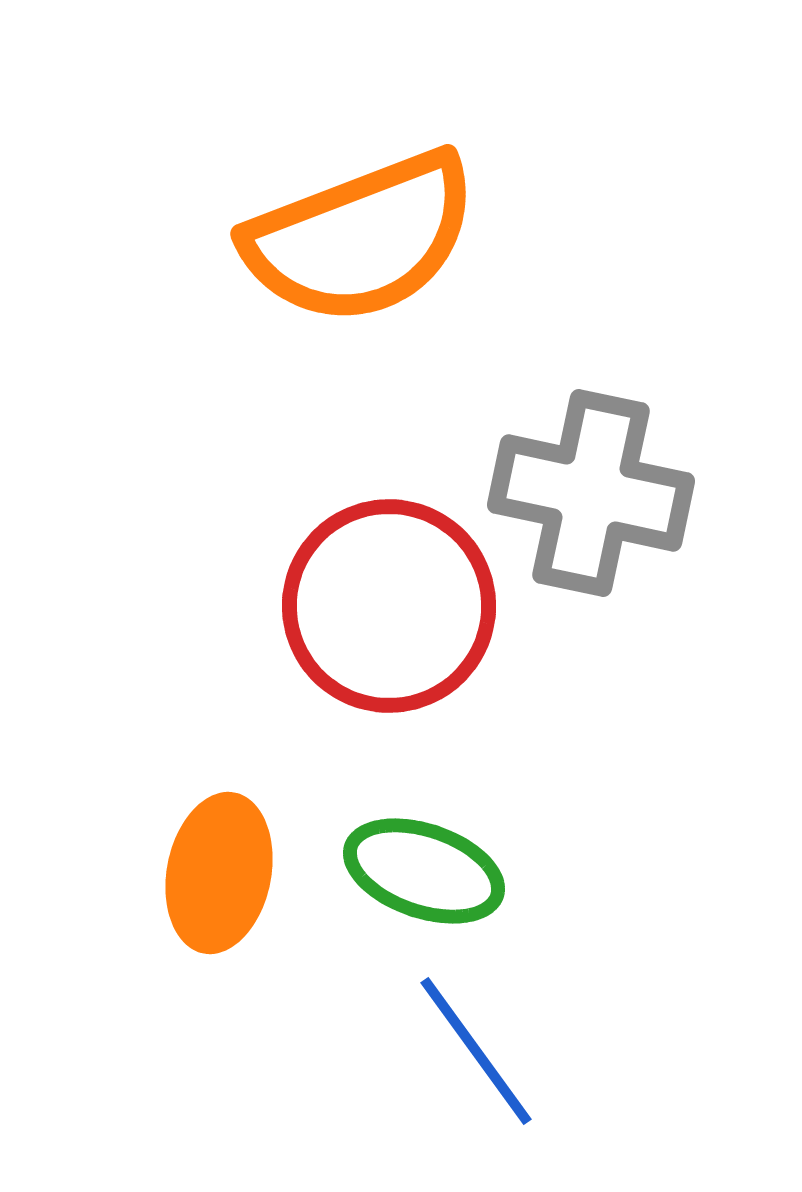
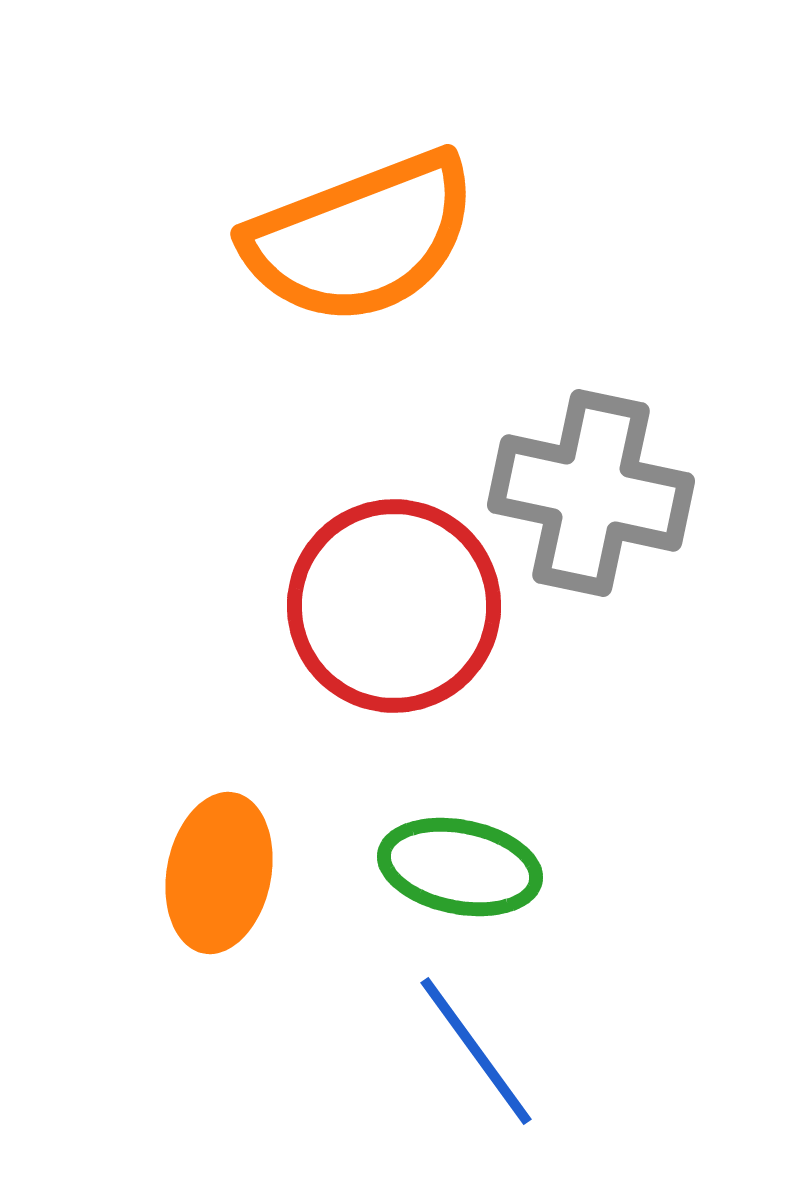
red circle: moved 5 px right
green ellipse: moved 36 px right, 4 px up; rotated 8 degrees counterclockwise
